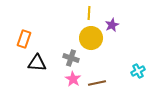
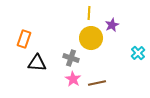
cyan cross: moved 18 px up; rotated 16 degrees counterclockwise
